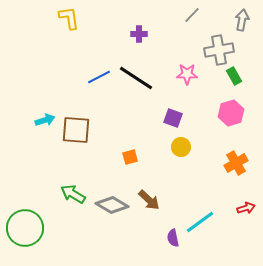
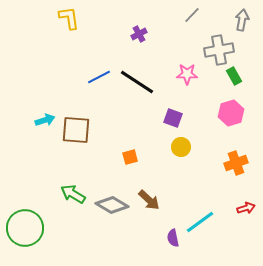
purple cross: rotated 28 degrees counterclockwise
black line: moved 1 px right, 4 px down
orange cross: rotated 10 degrees clockwise
